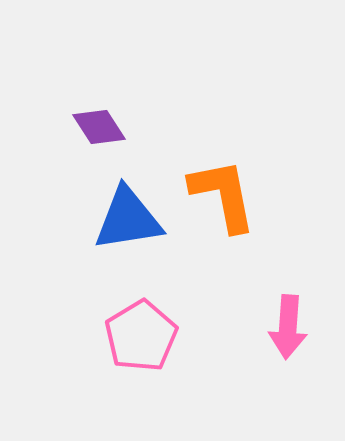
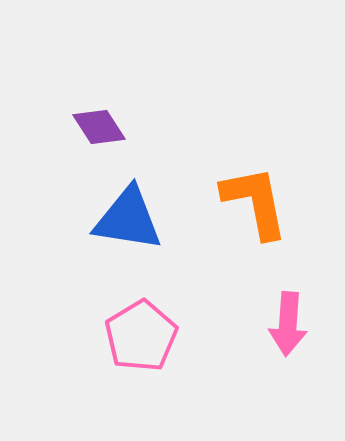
orange L-shape: moved 32 px right, 7 px down
blue triangle: rotated 18 degrees clockwise
pink arrow: moved 3 px up
